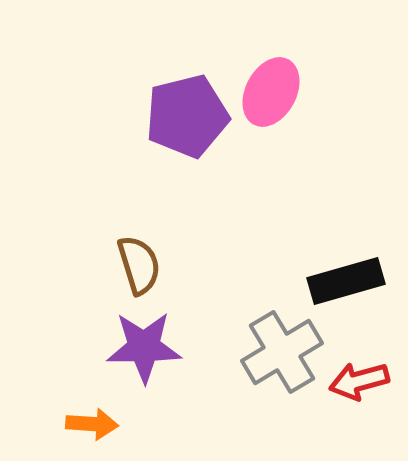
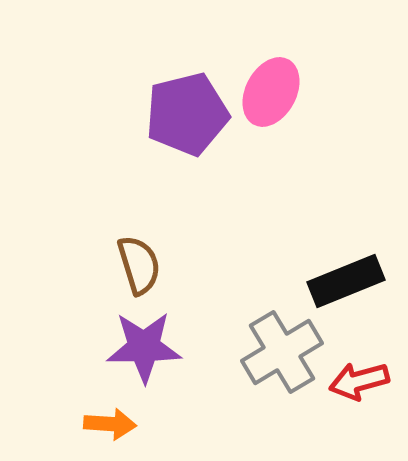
purple pentagon: moved 2 px up
black rectangle: rotated 6 degrees counterclockwise
orange arrow: moved 18 px right
